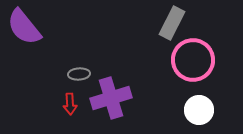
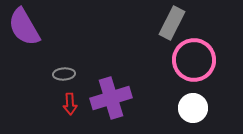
purple semicircle: rotated 9 degrees clockwise
pink circle: moved 1 px right
gray ellipse: moved 15 px left
white circle: moved 6 px left, 2 px up
